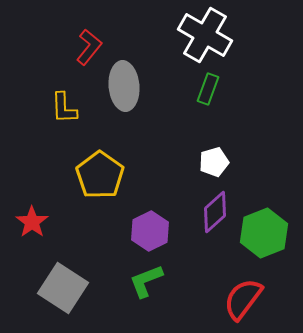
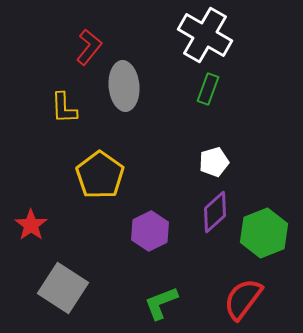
red star: moved 1 px left, 3 px down
green L-shape: moved 15 px right, 22 px down
